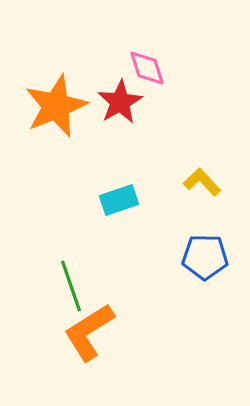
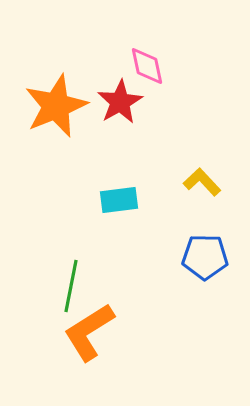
pink diamond: moved 2 px up; rotated 6 degrees clockwise
cyan rectangle: rotated 12 degrees clockwise
green line: rotated 30 degrees clockwise
